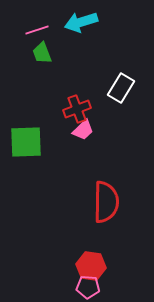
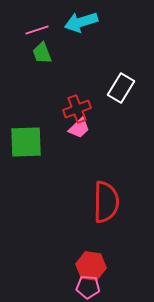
pink trapezoid: moved 4 px left, 2 px up
